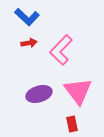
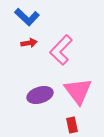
purple ellipse: moved 1 px right, 1 px down
red rectangle: moved 1 px down
